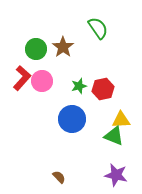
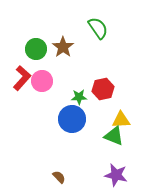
green star: moved 11 px down; rotated 14 degrees clockwise
